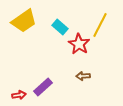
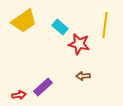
yellow line: moved 5 px right; rotated 20 degrees counterclockwise
red star: rotated 20 degrees counterclockwise
